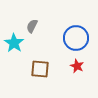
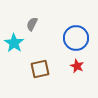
gray semicircle: moved 2 px up
brown square: rotated 18 degrees counterclockwise
